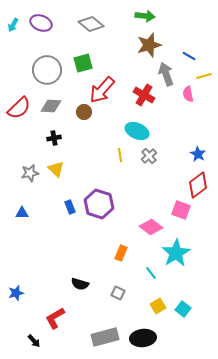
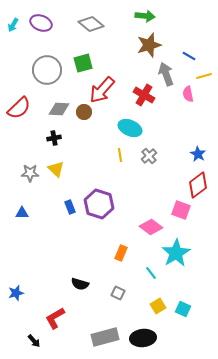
gray diamond at (51, 106): moved 8 px right, 3 px down
cyan ellipse at (137, 131): moved 7 px left, 3 px up
gray star at (30, 173): rotated 12 degrees clockwise
cyan square at (183, 309): rotated 14 degrees counterclockwise
